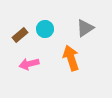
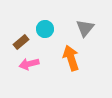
gray triangle: rotated 18 degrees counterclockwise
brown rectangle: moved 1 px right, 7 px down
